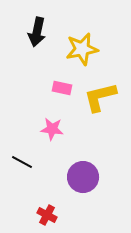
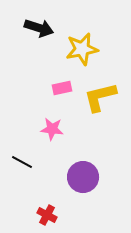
black arrow: moved 2 px right, 4 px up; rotated 84 degrees counterclockwise
pink rectangle: rotated 24 degrees counterclockwise
